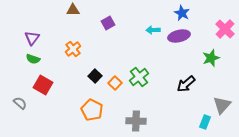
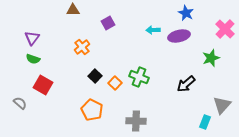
blue star: moved 4 px right
orange cross: moved 9 px right, 2 px up
green cross: rotated 30 degrees counterclockwise
